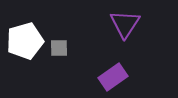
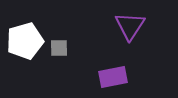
purple triangle: moved 5 px right, 2 px down
purple rectangle: rotated 24 degrees clockwise
